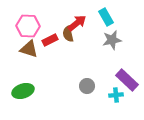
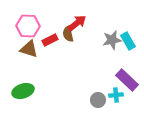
cyan rectangle: moved 22 px right, 24 px down
gray circle: moved 11 px right, 14 px down
